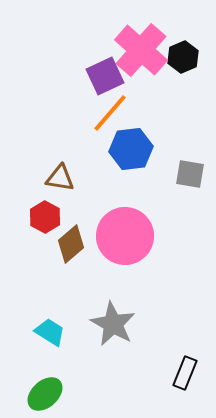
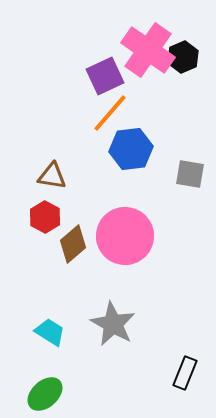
pink cross: moved 7 px right; rotated 6 degrees counterclockwise
brown triangle: moved 8 px left, 2 px up
brown diamond: moved 2 px right
